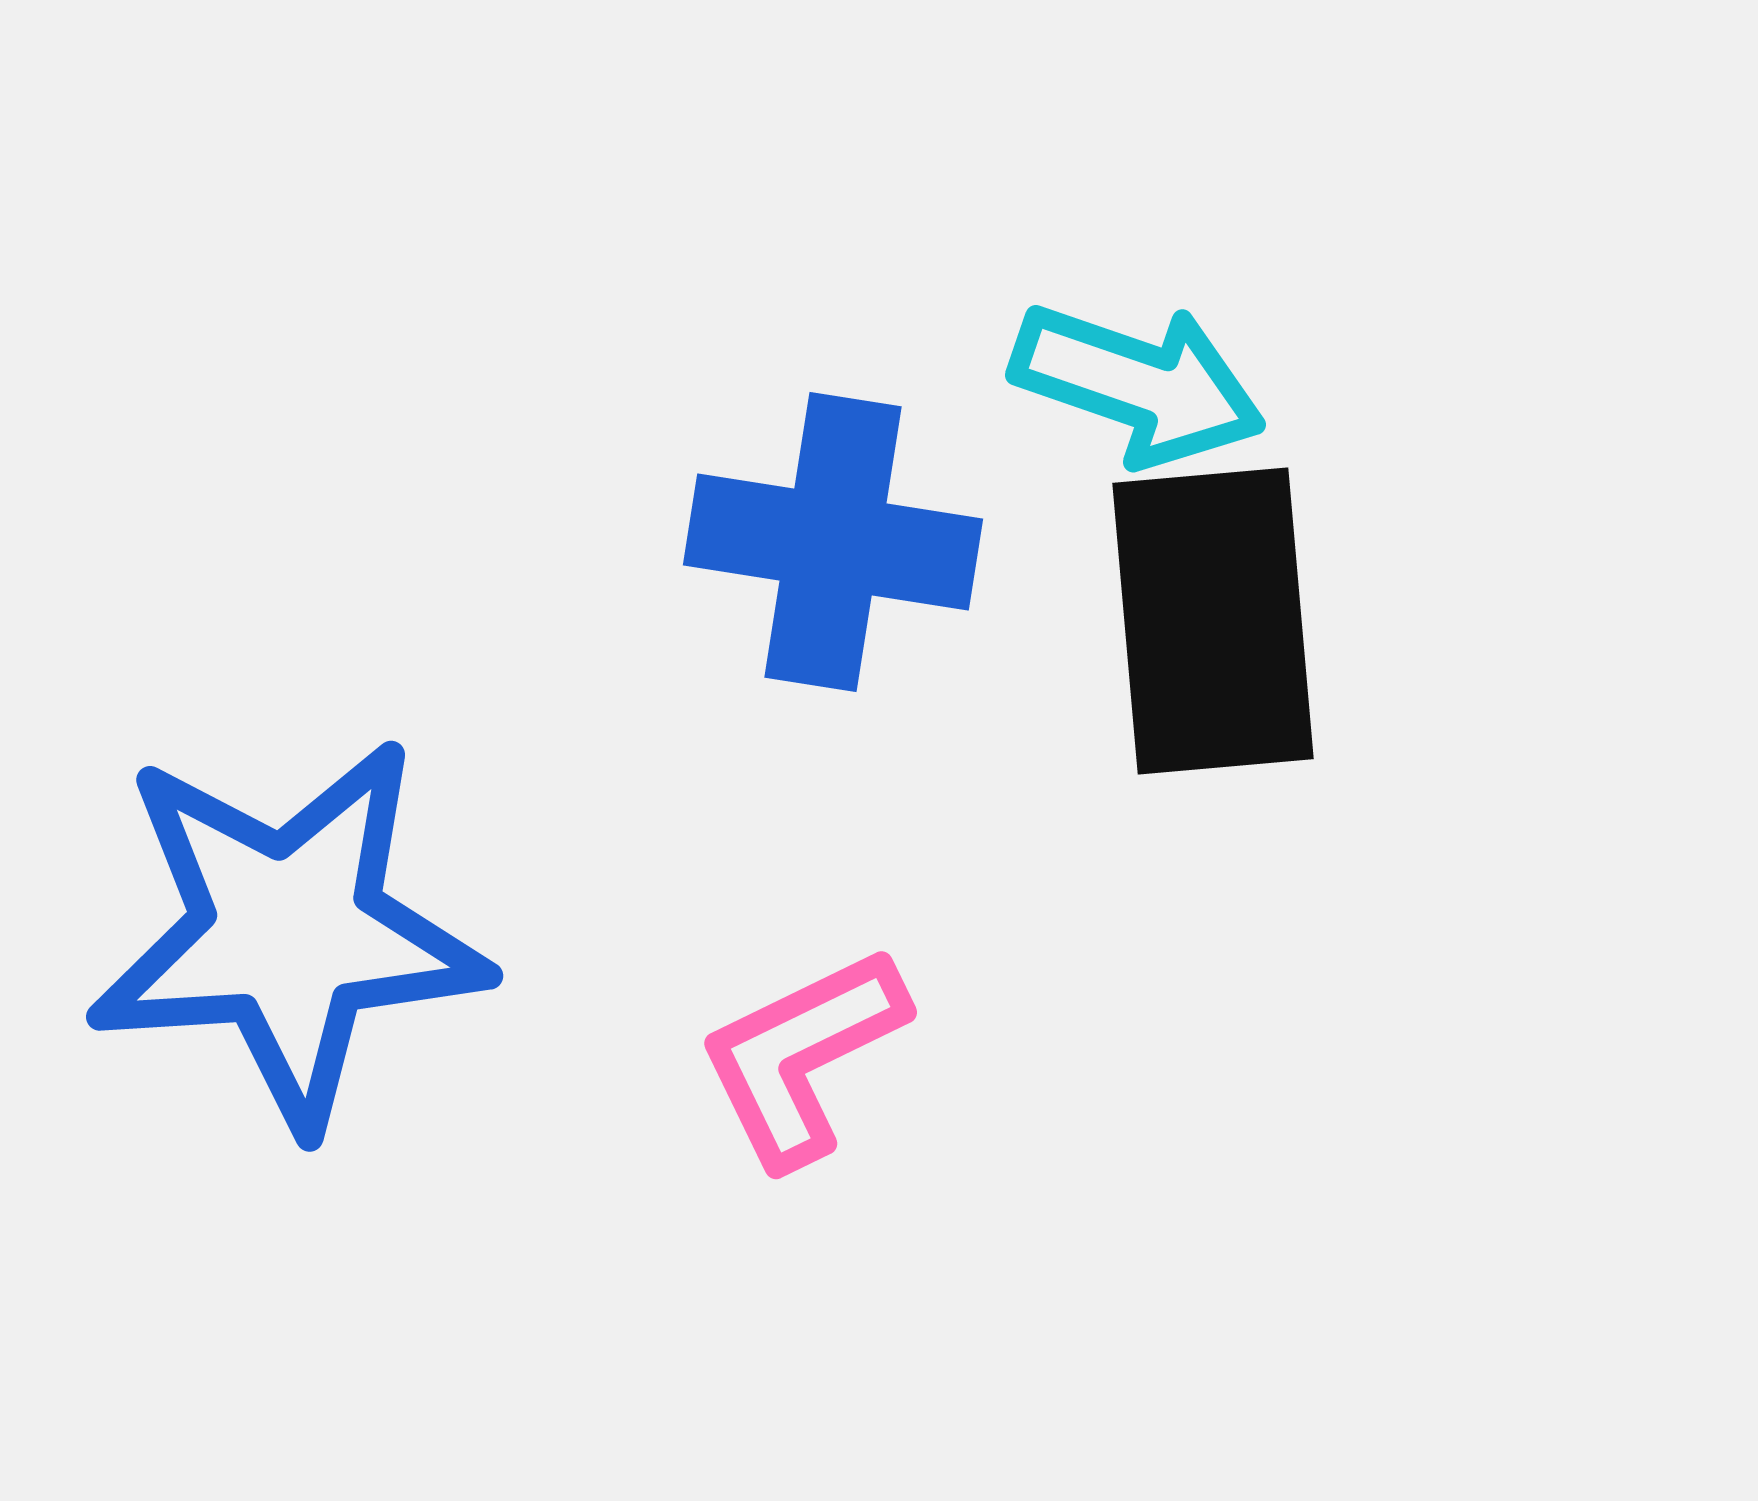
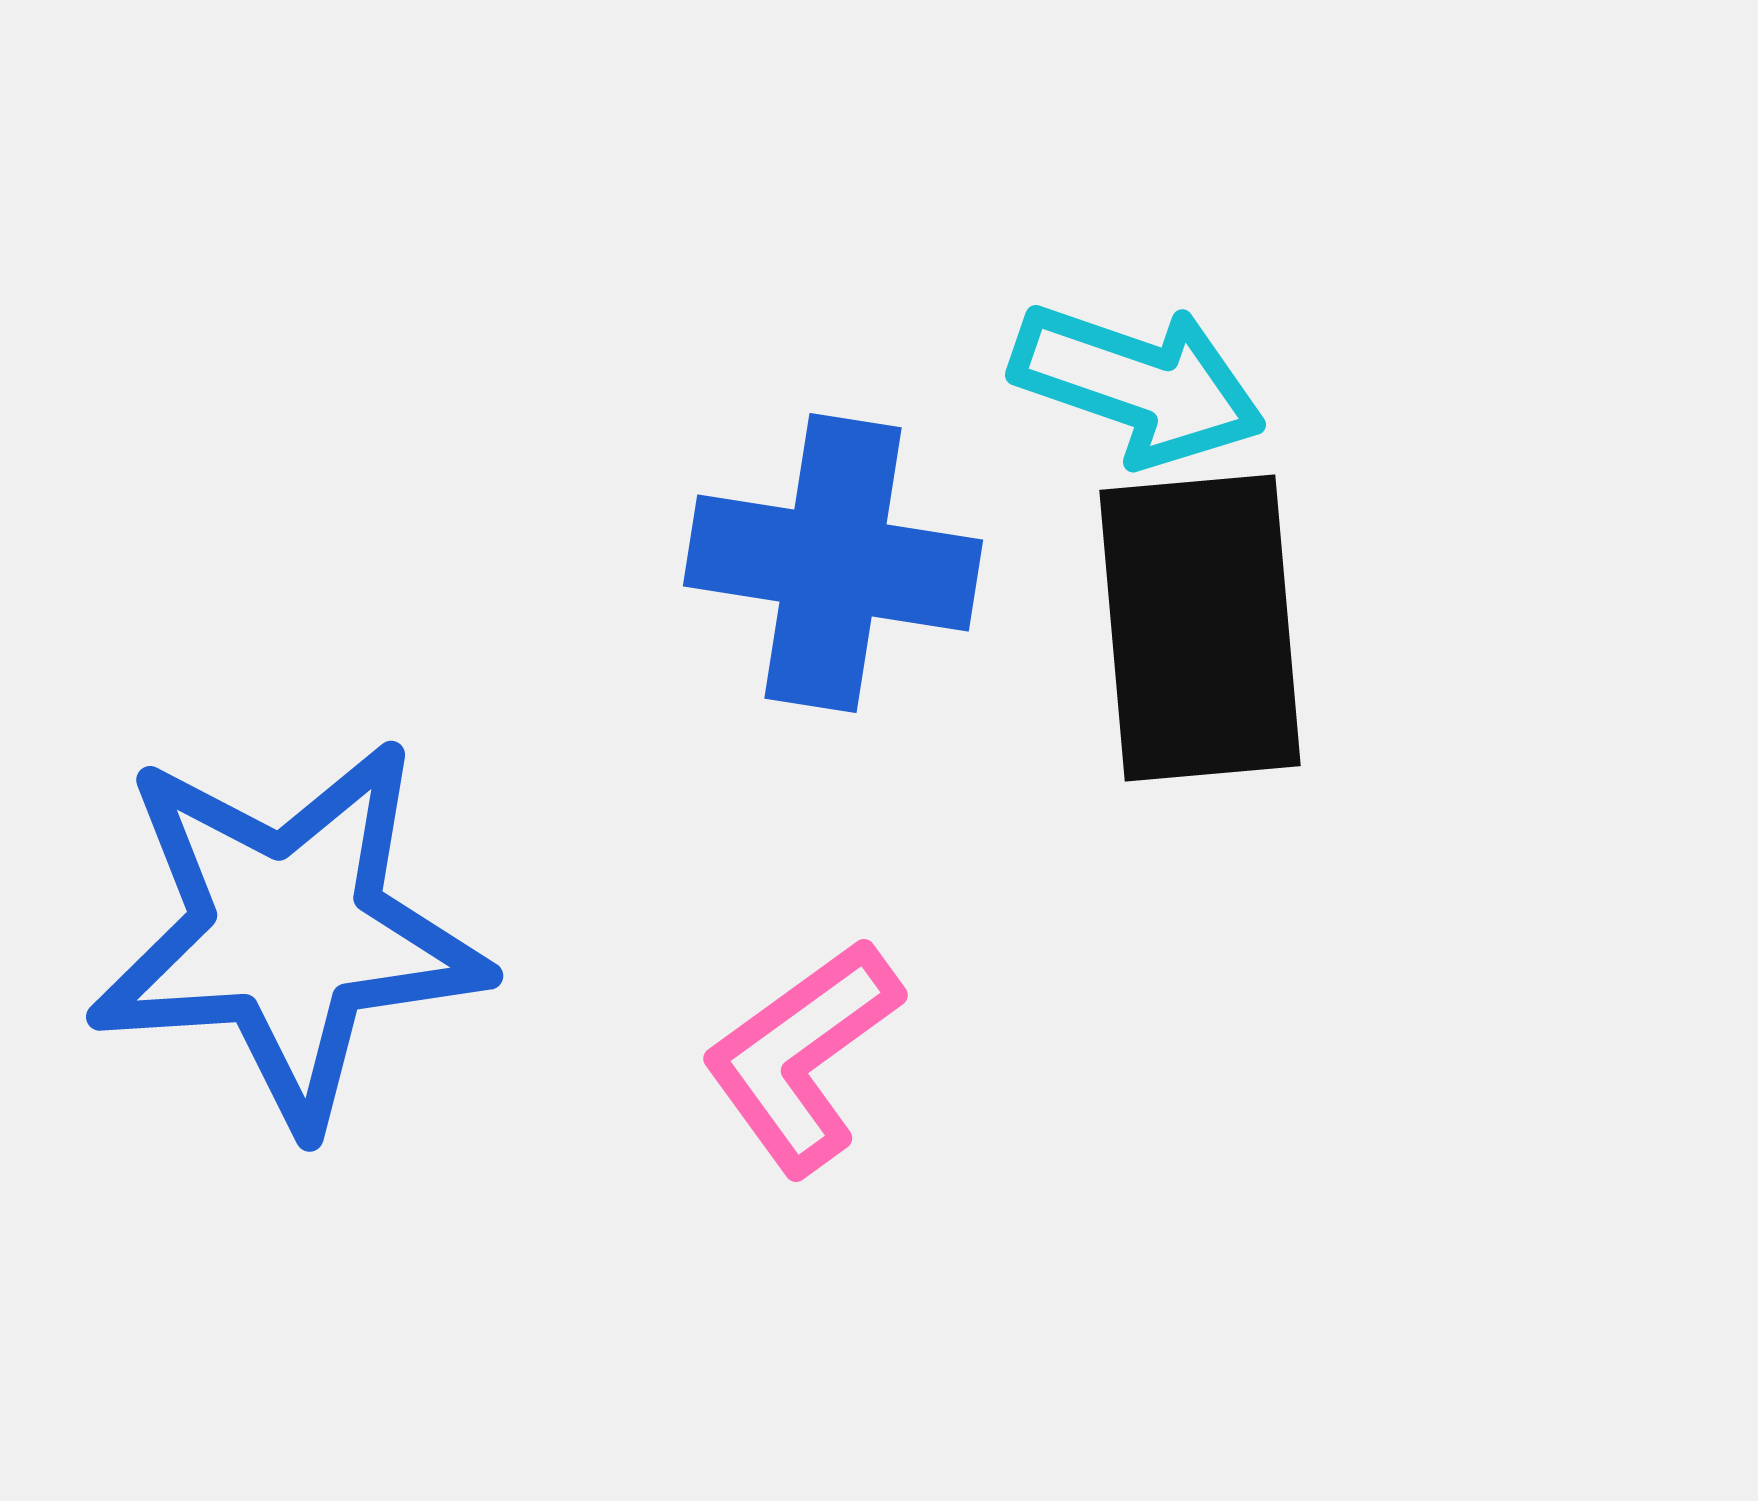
blue cross: moved 21 px down
black rectangle: moved 13 px left, 7 px down
pink L-shape: rotated 10 degrees counterclockwise
